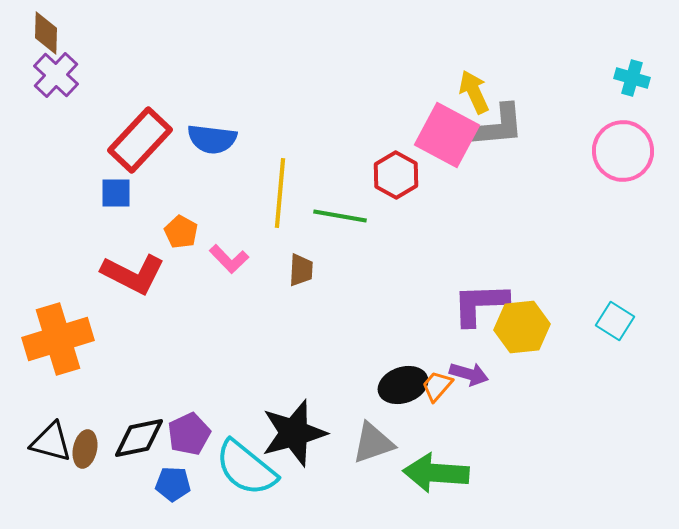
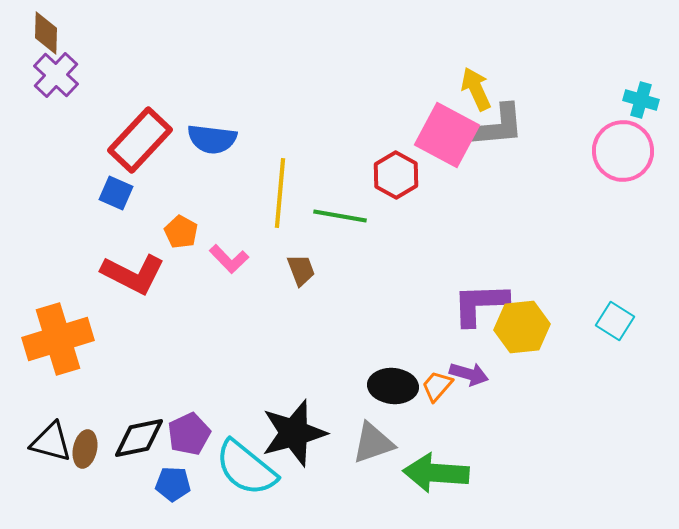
cyan cross: moved 9 px right, 22 px down
yellow arrow: moved 2 px right, 3 px up
blue square: rotated 24 degrees clockwise
brown trapezoid: rotated 24 degrees counterclockwise
black ellipse: moved 10 px left, 1 px down; rotated 24 degrees clockwise
